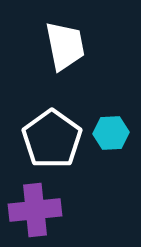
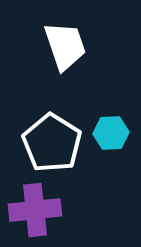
white trapezoid: rotated 8 degrees counterclockwise
white pentagon: moved 4 px down; rotated 4 degrees counterclockwise
